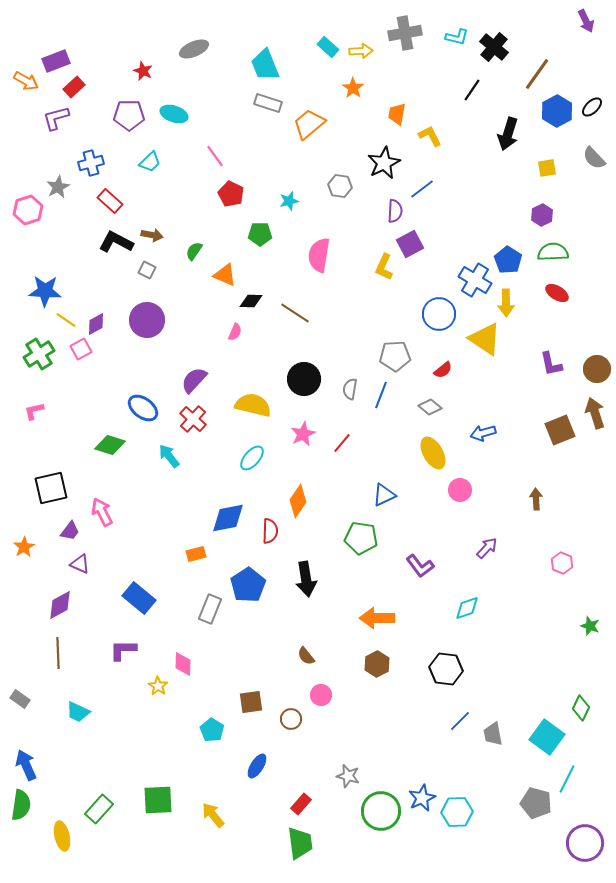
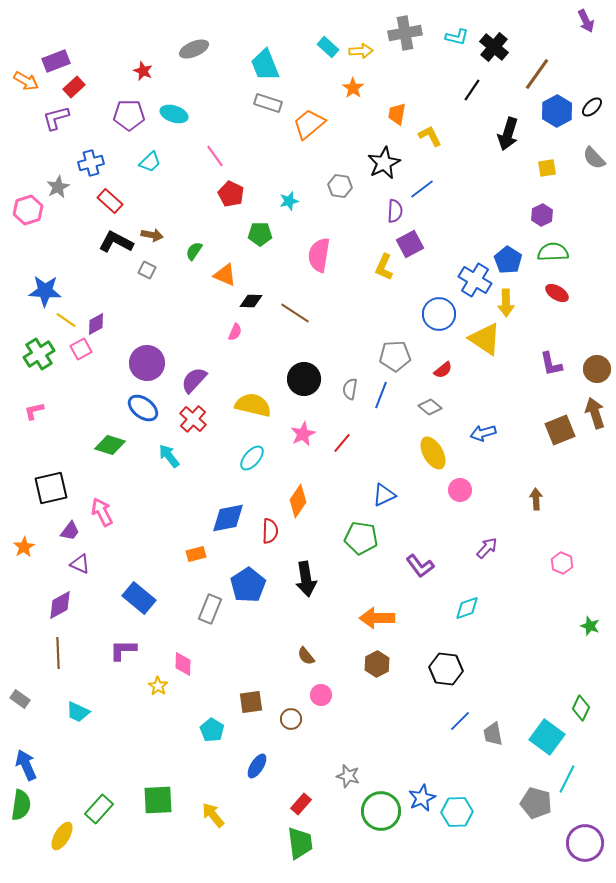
purple circle at (147, 320): moved 43 px down
yellow ellipse at (62, 836): rotated 44 degrees clockwise
